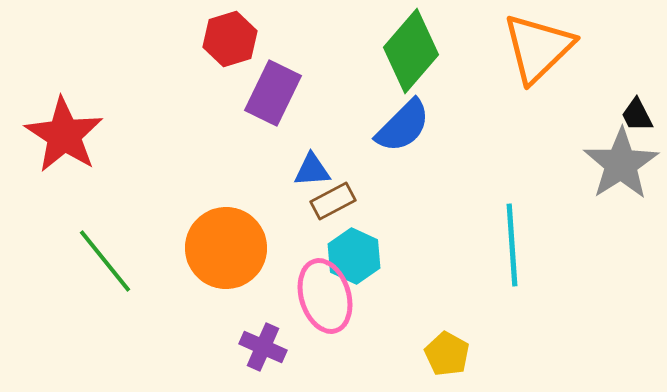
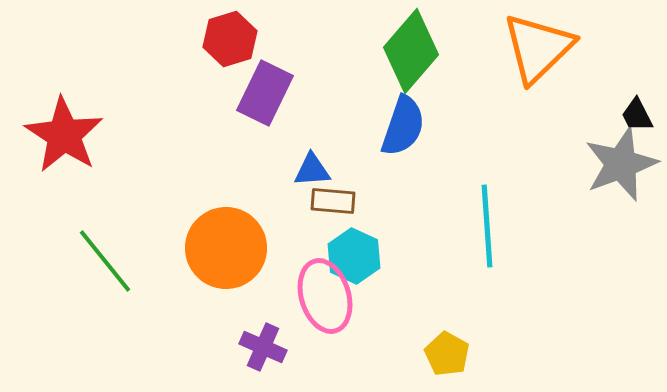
purple rectangle: moved 8 px left
blue semicircle: rotated 26 degrees counterclockwise
gray star: rotated 12 degrees clockwise
brown rectangle: rotated 33 degrees clockwise
cyan line: moved 25 px left, 19 px up
